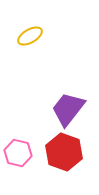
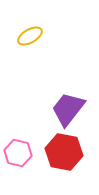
red hexagon: rotated 9 degrees counterclockwise
